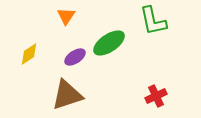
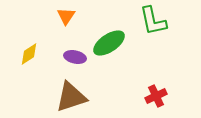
purple ellipse: rotated 45 degrees clockwise
brown triangle: moved 4 px right, 2 px down
